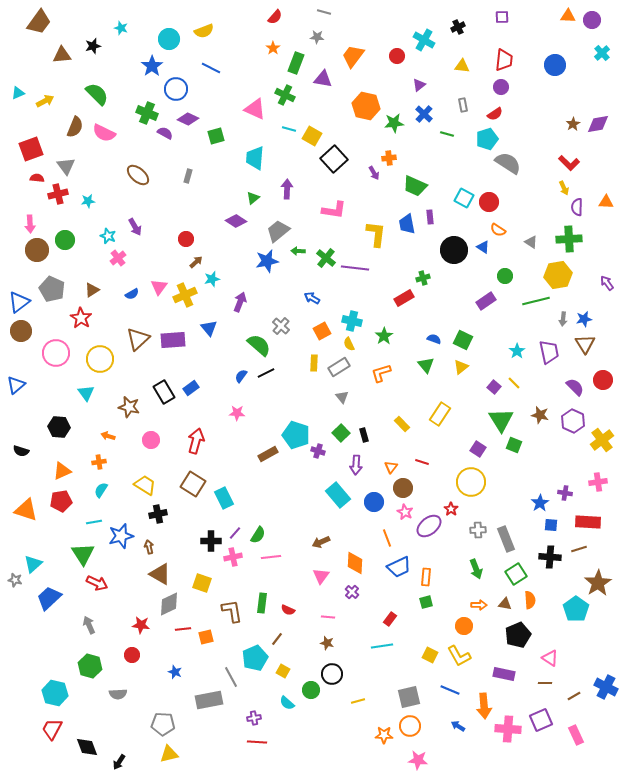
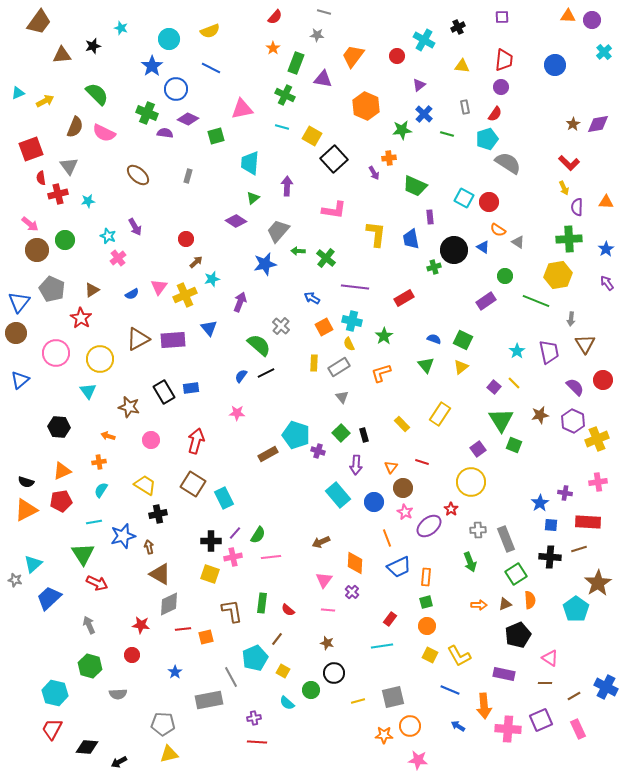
yellow semicircle at (204, 31): moved 6 px right
gray star at (317, 37): moved 2 px up
cyan cross at (602, 53): moved 2 px right, 1 px up
gray rectangle at (463, 105): moved 2 px right, 2 px down
orange hexagon at (366, 106): rotated 12 degrees clockwise
pink triangle at (255, 109): moved 13 px left; rotated 35 degrees counterclockwise
red semicircle at (495, 114): rotated 21 degrees counterclockwise
green star at (394, 123): moved 8 px right, 7 px down
cyan line at (289, 129): moved 7 px left, 2 px up
purple semicircle at (165, 133): rotated 21 degrees counterclockwise
cyan trapezoid at (255, 158): moved 5 px left, 5 px down
gray triangle at (66, 166): moved 3 px right
red semicircle at (37, 178): moved 4 px right; rotated 104 degrees counterclockwise
purple arrow at (287, 189): moved 3 px up
pink arrow at (30, 224): rotated 48 degrees counterclockwise
blue trapezoid at (407, 224): moved 4 px right, 15 px down
gray trapezoid at (278, 231): rotated 10 degrees counterclockwise
gray triangle at (531, 242): moved 13 px left
blue star at (267, 261): moved 2 px left, 3 px down
purple line at (355, 268): moved 19 px down
green cross at (423, 278): moved 11 px right, 11 px up
green line at (536, 301): rotated 36 degrees clockwise
blue triangle at (19, 302): rotated 15 degrees counterclockwise
gray arrow at (563, 319): moved 8 px right
blue star at (584, 319): moved 22 px right, 70 px up; rotated 21 degrees counterclockwise
brown circle at (21, 331): moved 5 px left, 2 px down
orange square at (322, 331): moved 2 px right, 4 px up
brown triangle at (138, 339): rotated 15 degrees clockwise
blue triangle at (16, 385): moved 4 px right, 5 px up
blue rectangle at (191, 388): rotated 28 degrees clockwise
cyan triangle at (86, 393): moved 2 px right, 2 px up
brown star at (540, 415): rotated 24 degrees counterclockwise
yellow cross at (602, 440): moved 5 px left, 1 px up; rotated 15 degrees clockwise
purple square at (478, 449): rotated 21 degrees clockwise
black semicircle at (21, 451): moved 5 px right, 31 px down
orange triangle at (26, 510): rotated 45 degrees counterclockwise
blue star at (121, 536): moved 2 px right
green arrow at (476, 569): moved 6 px left, 7 px up
pink triangle at (321, 576): moved 3 px right, 4 px down
yellow square at (202, 583): moved 8 px right, 9 px up
brown triangle at (505, 604): rotated 32 degrees counterclockwise
red semicircle at (288, 610): rotated 16 degrees clockwise
pink line at (328, 617): moved 7 px up
orange circle at (464, 626): moved 37 px left
blue star at (175, 672): rotated 16 degrees clockwise
black circle at (332, 674): moved 2 px right, 1 px up
gray square at (409, 697): moved 16 px left
pink rectangle at (576, 735): moved 2 px right, 6 px up
black diamond at (87, 747): rotated 65 degrees counterclockwise
black arrow at (119, 762): rotated 28 degrees clockwise
